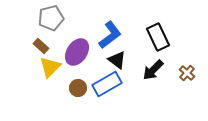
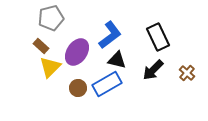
black triangle: rotated 24 degrees counterclockwise
